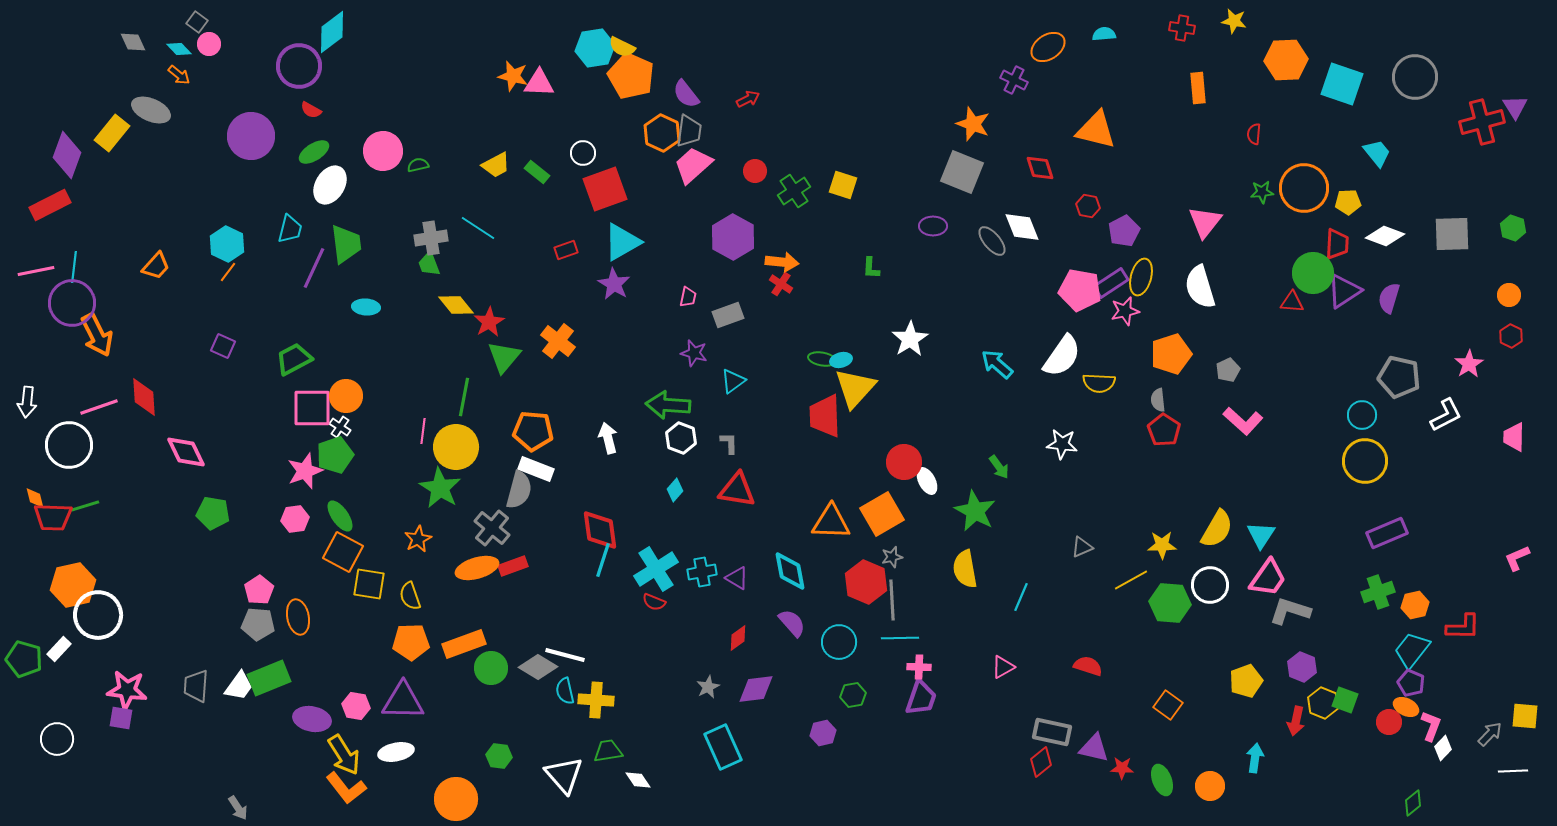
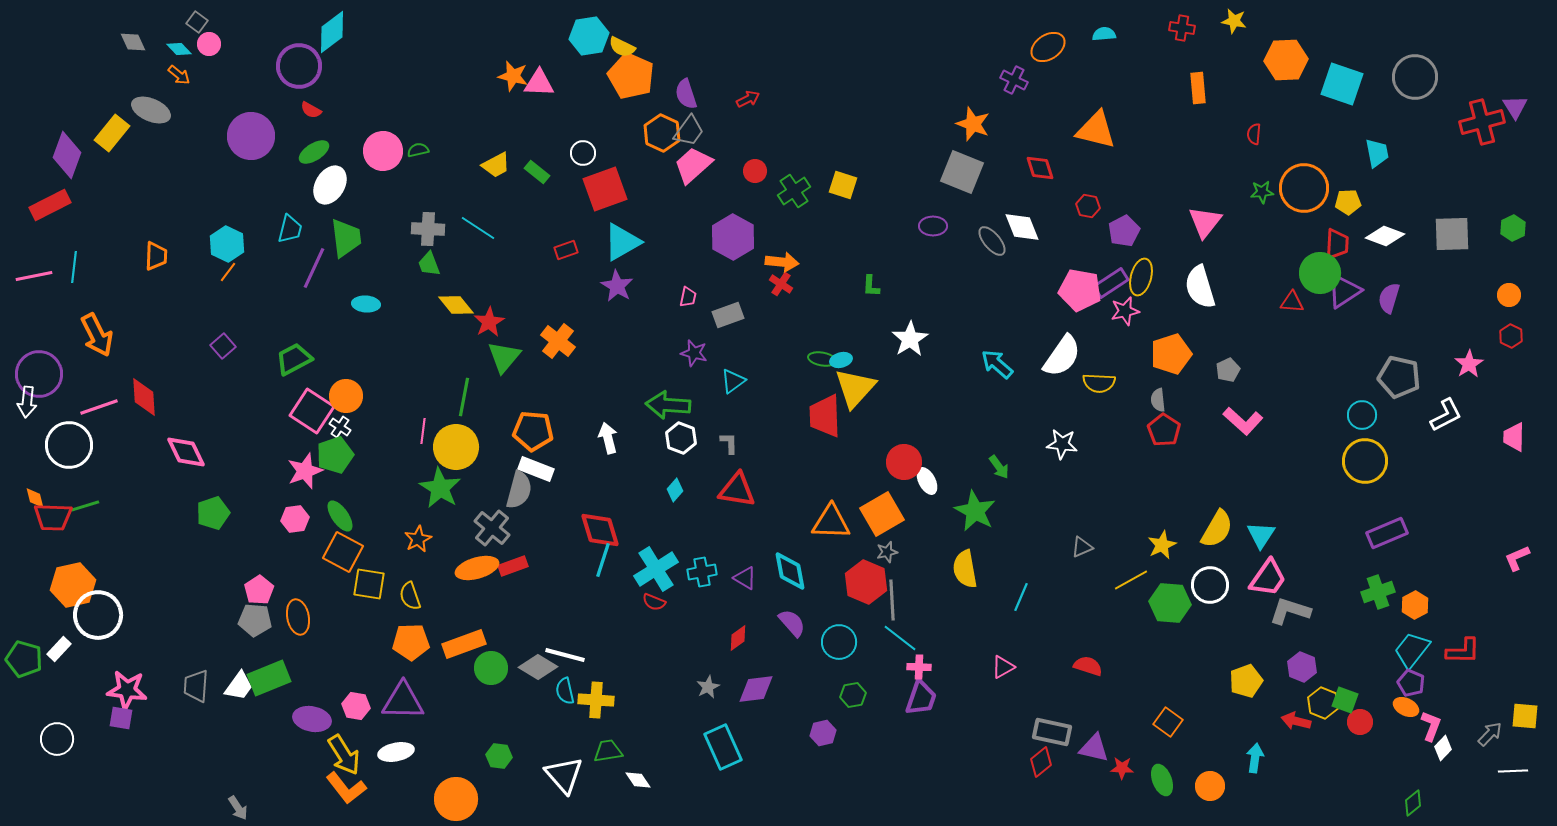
cyan hexagon at (595, 48): moved 6 px left, 12 px up
purple semicircle at (686, 94): rotated 20 degrees clockwise
gray trapezoid at (689, 131): rotated 28 degrees clockwise
cyan trapezoid at (1377, 153): rotated 28 degrees clockwise
green semicircle at (418, 165): moved 15 px up
green hexagon at (1513, 228): rotated 15 degrees clockwise
gray cross at (431, 238): moved 3 px left, 9 px up; rotated 12 degrees clockwise
green trapezoid at (346, 244): moved 6 px up
orange trapezoid at (156, 266): moved 10 px up; rotated 40 degrees counterclockwise
green L-shape at (871, 268): moved 18 px down
pink line at (36, 271): moved 2 px left, 5 px down
green circle at (1313, 273): moved 7 px right
purple star at (614, 284): moved 3 px right, 2 px down
purple circle at (72, 303): moved 33 px left, 71 px down
cyan ellipse at (366, 307): moved 3 px up
purple square at (223, 346): rotated 25 degrees clockwise
pink square at (312, 408): moved 3 px down; rotated 33 degrees clockwise
green pentagon at (213, 513): rotated 28 degrees counterclockwise
red diamond at (600, 530): rotated 9 degrees counterclockwise
yellow star at (1162, 545): rotated 24 degrees counterclockwise
gray star at (892, 557): moved 5 px left, 5 px up
purple triangle at (737, 578): moved 8 px right
orange hexagon at (1415, 605): rotated 16 degrees counterclockwise
gray pentagon at (258, 624): moved 3 px left, 4 px up
red L-shape at (1463, 627): moved 24 px down
cyan line at (900, 638): rotated 39 degrees clockwise
orange square at (1168, 705): moved 17 px down
red arrow at (1296, 721): rotated 92 degrees clockwise
red circle at (1389, 722): moved 29 px left
